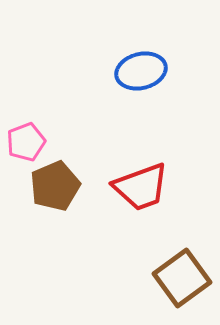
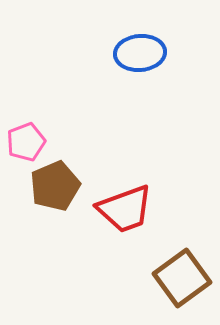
blue ellipse: moved 1 px left, 18 px up; rotated 9 degrees clockwise
red trapezoid: moved 16 px left, 22 px down
